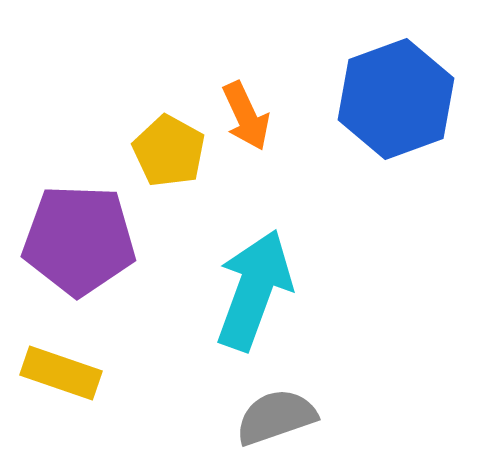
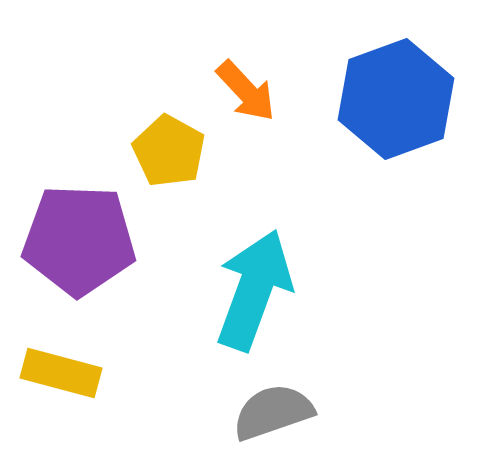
orange arrow: moved 25 px up; rotated 18 degrees counterclockwise
yellow rectangle: rotated 4 degrees counterclockwise
gray semicircle: moved 3 px left, 5 px up
